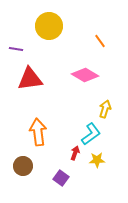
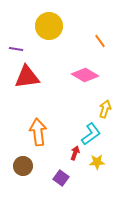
red triangle: moved 3 px left, 2 px up
yellow star: moved 2 px down
